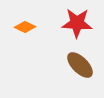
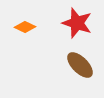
red star: rotated 16 degrees clockwise
